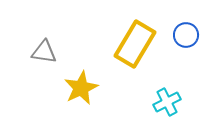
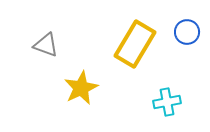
blue circle: moved 1 px right, 3 px up
gray triangle: moved 2 px right, 7 px up; rotated 12 degrees clockwise
cyan cross: rotated 16 degrees clockwise
